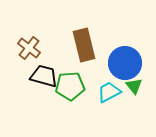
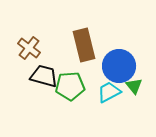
blue circle: moved 6 px left, 3 px down
